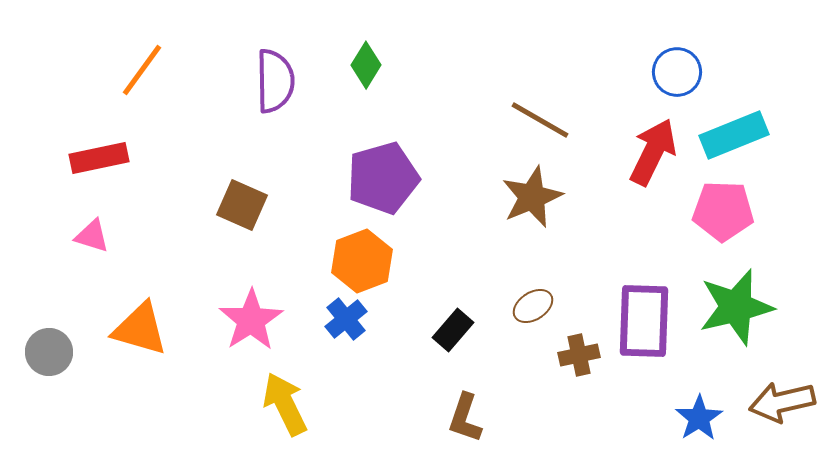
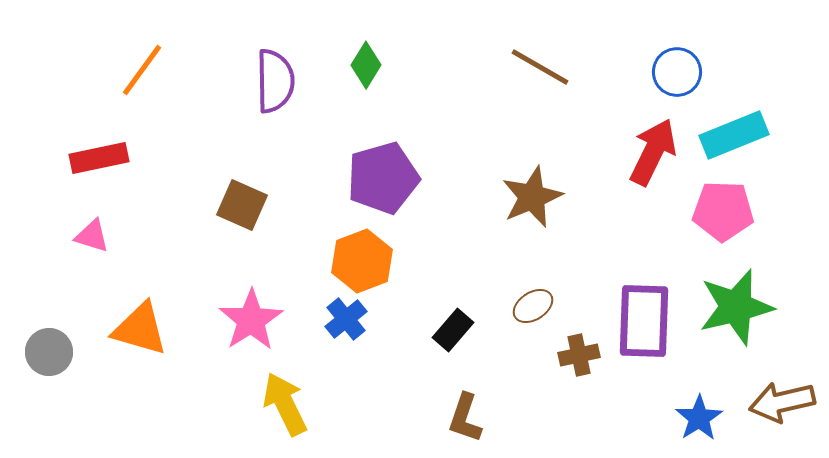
brown line: moved 53 px up
